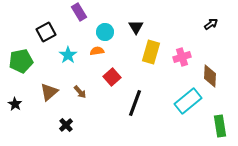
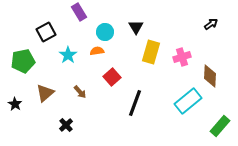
green pentagon: moved 2 px right
brown triangle: moved 4 px left, 1 px down
green rectangle: rotated 50 degrees clockwise
